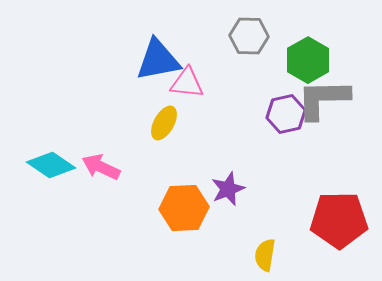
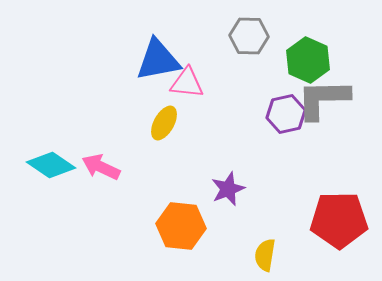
green hexagon: rotated 6 degrees counterclockwise
orange hexagon: moved 3 px left, 18 px down; rotated 9 degrees clockwise
